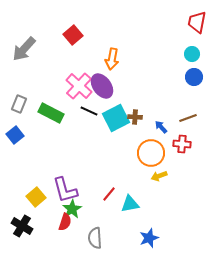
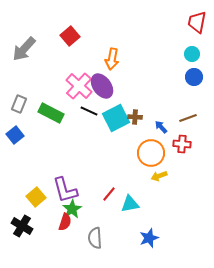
red square: moved 3 px left, 1 px down
